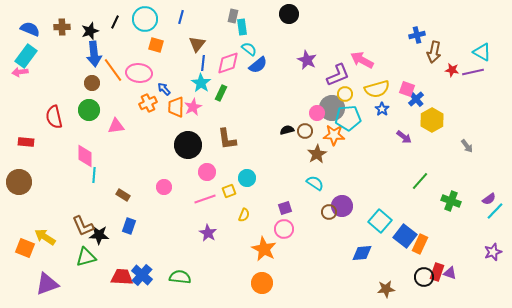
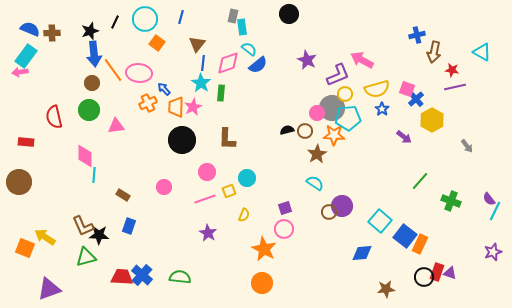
brown cross at (62, 27): moved 10 px left, 6 px down
orange square at (156, 45): moved 1 px right, 2 px up; rotated 21 degrees clockwise
purple line at (473, 72): moved 18 px left, 15 px down
green rectangle at (221, 93): rotated 21 degrees counterclockwise
brown L-shape at (227, 139): rotated 10 degrees clockwise
black circle at (188, 145): moved 6 px left, 5 px up
purple semicircle at (489, 199): rotated 88 degrees clockwise
cyan line at (495, 211): rotated 18 degrees counterclockwise
purple triangle at (47, 284): moved 2 px right, 5 px down
